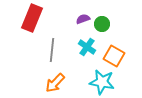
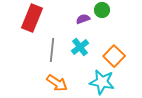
green circle: moved 14 px up
cyan cross: moved 7 px left; rotated 18 degrees clockwise
orange square: rotated 15 degrees clockwise
orange arrow: moved 2 px right; rotated 100 degrees counterclockwise
